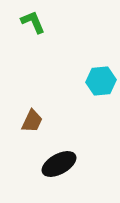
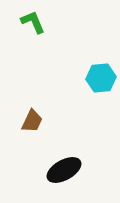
cyan hexagon: moved 3 px up
black ellipse: moved 5 px right, 6 px down
